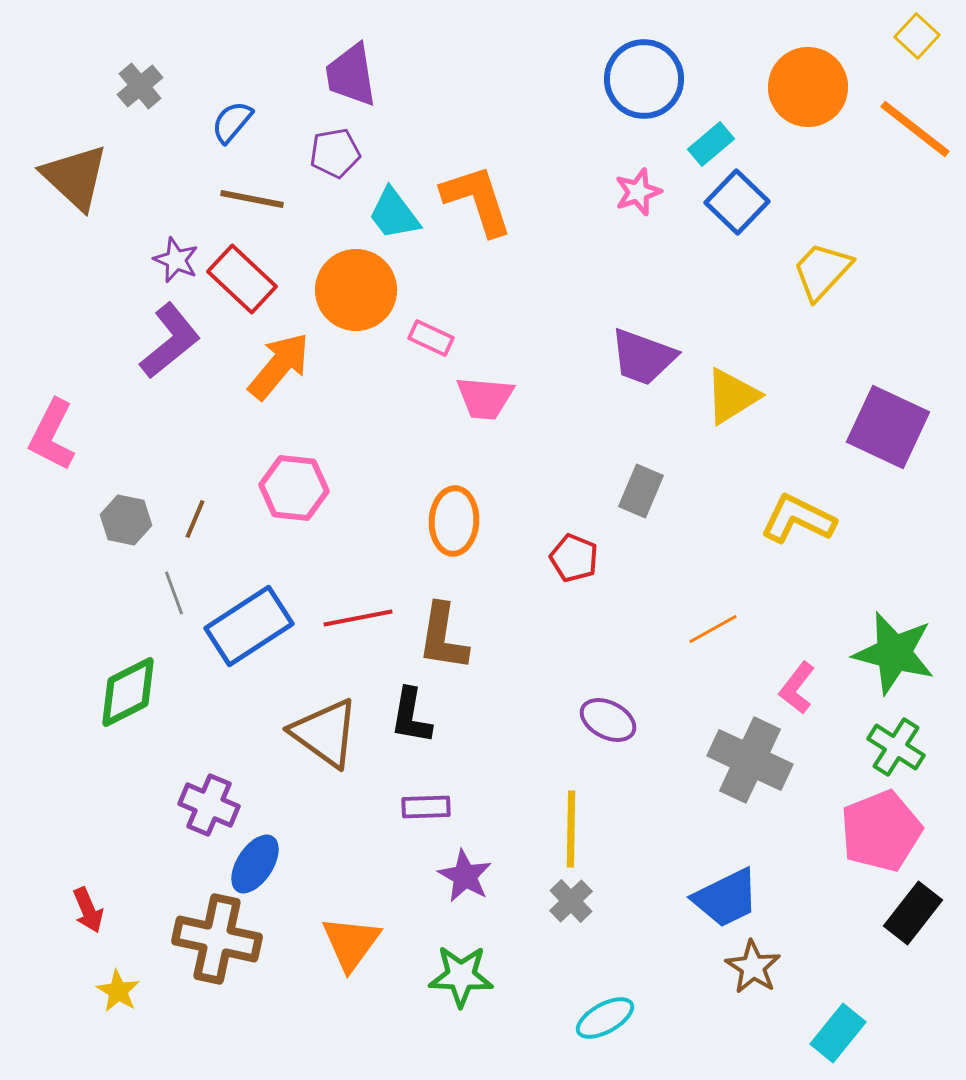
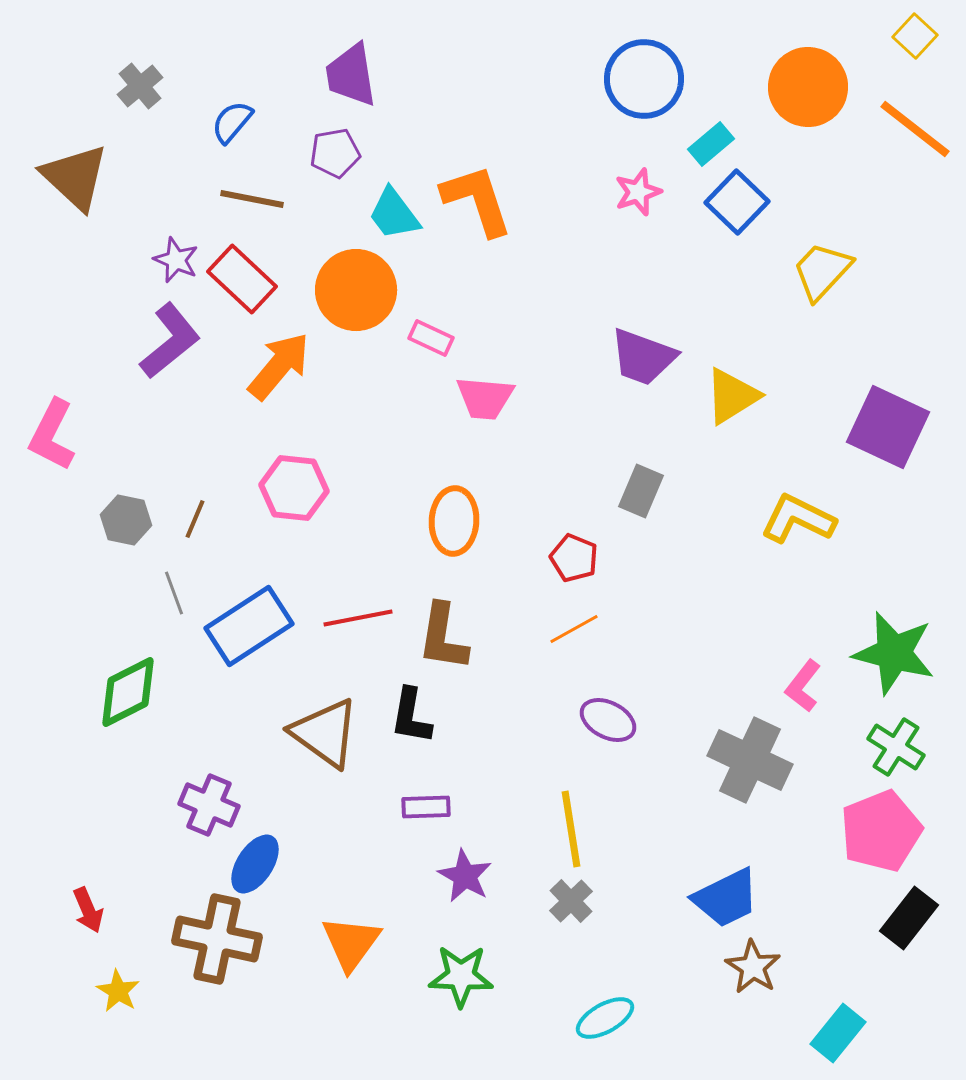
yellow square at (917, 36): moved 2 px left
orange line at (713, 629): moved 139 px left
pink L-shape at (797, 688): moved 6 px right, 2 px up
yellow line at (571, 829): rotated 10 degrees counterclockwise
black rectangle at (913, 913): moved 4 px left, 5 px down
